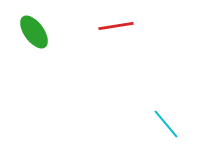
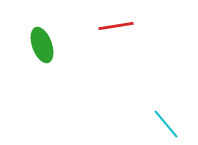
green ellipse: moved 8 px right, 13 px down; rotated 16 degrees clockwise
